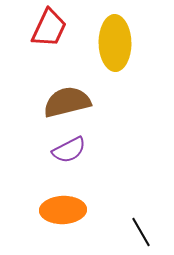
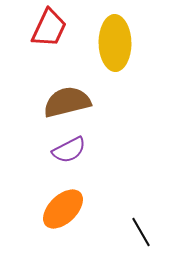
orange ellipse: moved 1 px up; rotated 42 degrees counterclockwise
